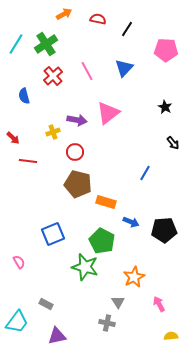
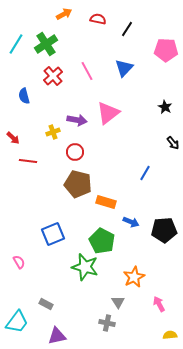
yellow semicircle: moved 1 px left, 1 px up
